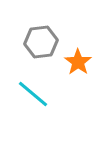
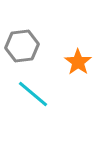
gray hexagon: moved 19 px left, 4 px down
